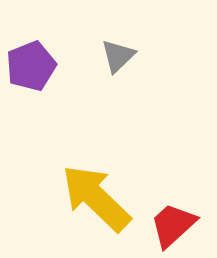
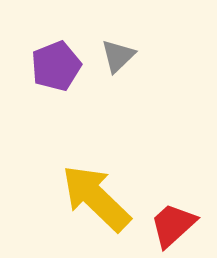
purple pentagon: moved 25 px right
